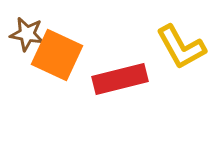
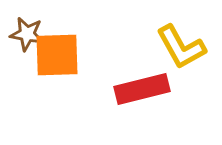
orange square: rotated 27 degrees counterclockwise
red rectangle: moved 22 px right, 10 px down
